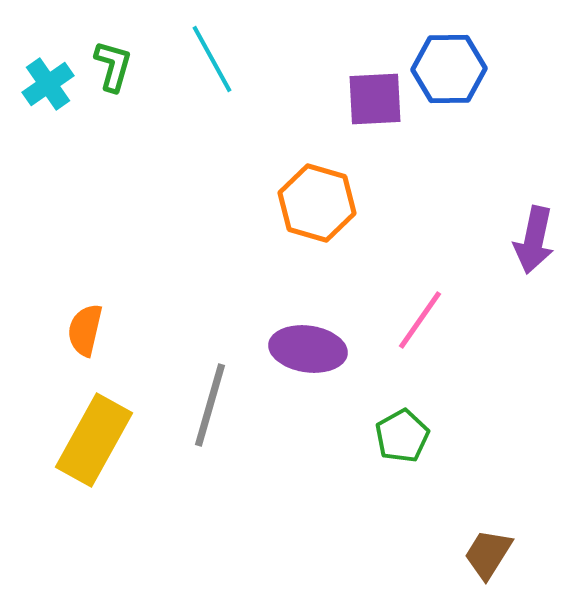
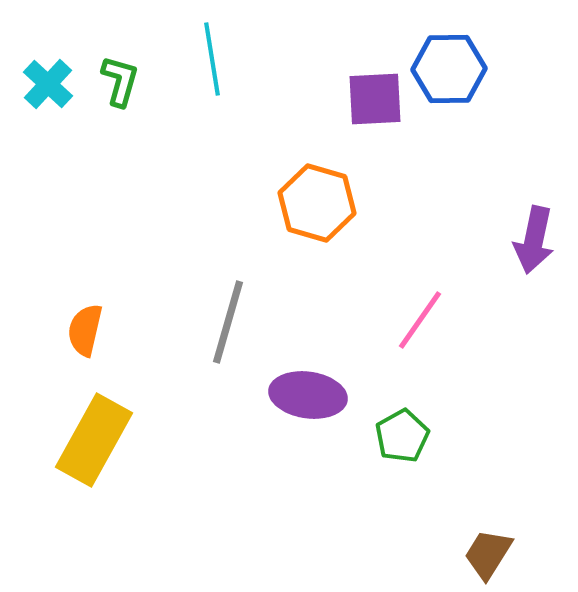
cyan line: rotated 20 degrees clockwise
green L-shape: moved 7 px right, 15 px down
cyan cross: rotated 12 degrees counterclockwise
purple ellipse: moved 46 px down
gray line: moved 18 px right, 83 px up
